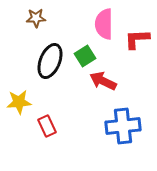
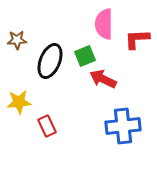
brown star: moved 19 px left, 22 px down
green square: rotated 10 degrees clockwise
red arrow: moved 2 px up
